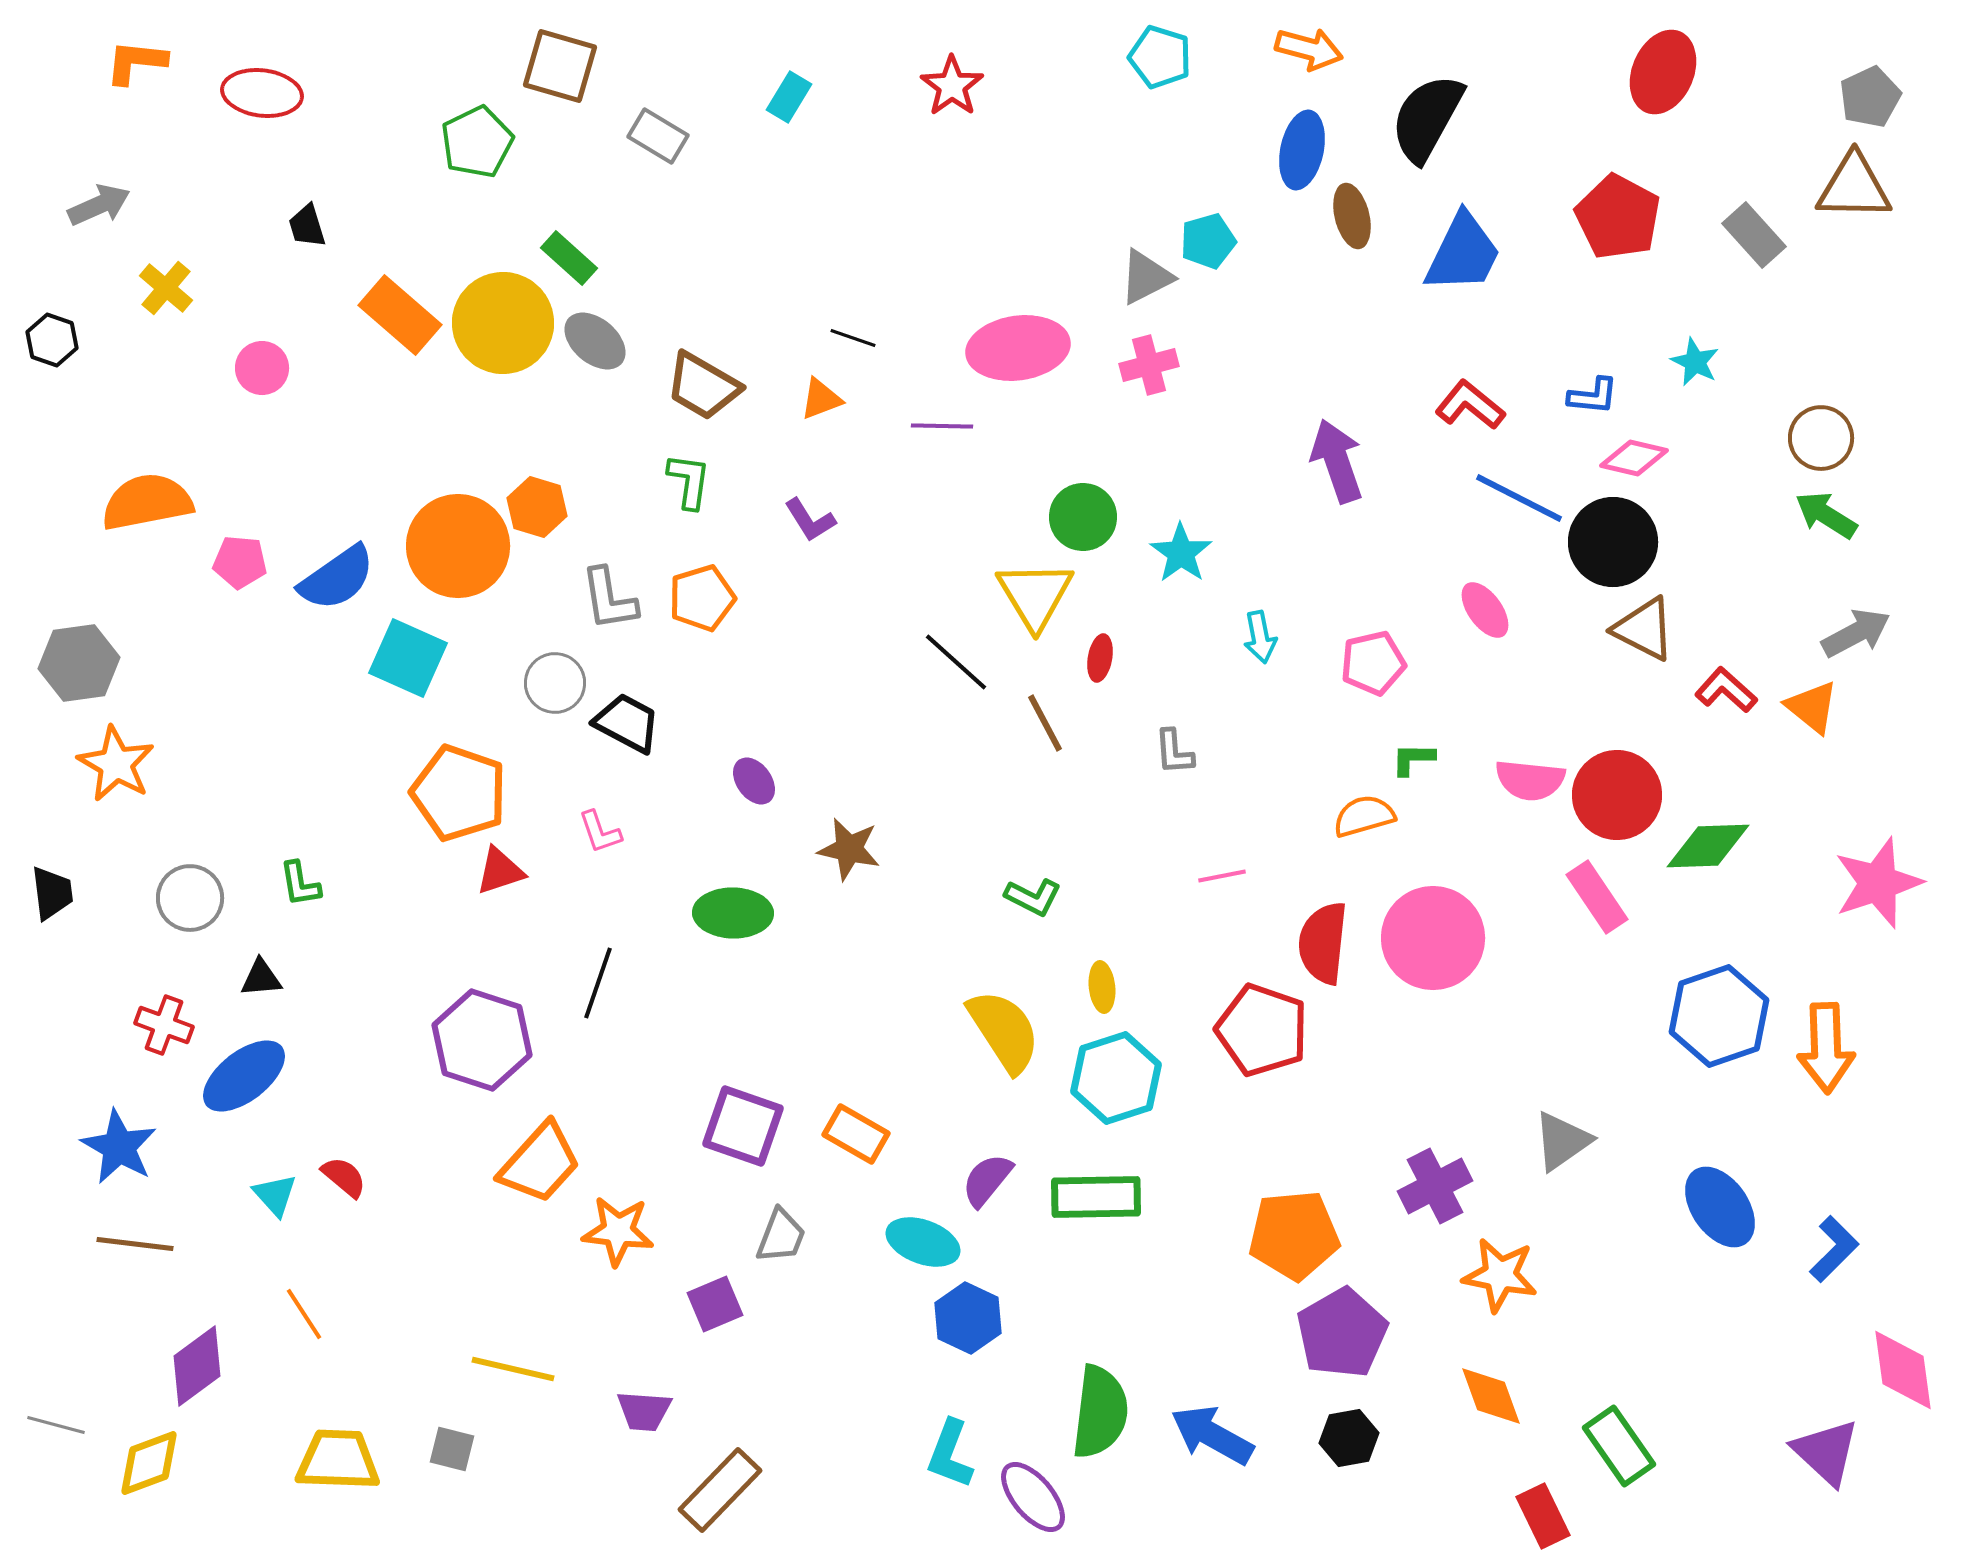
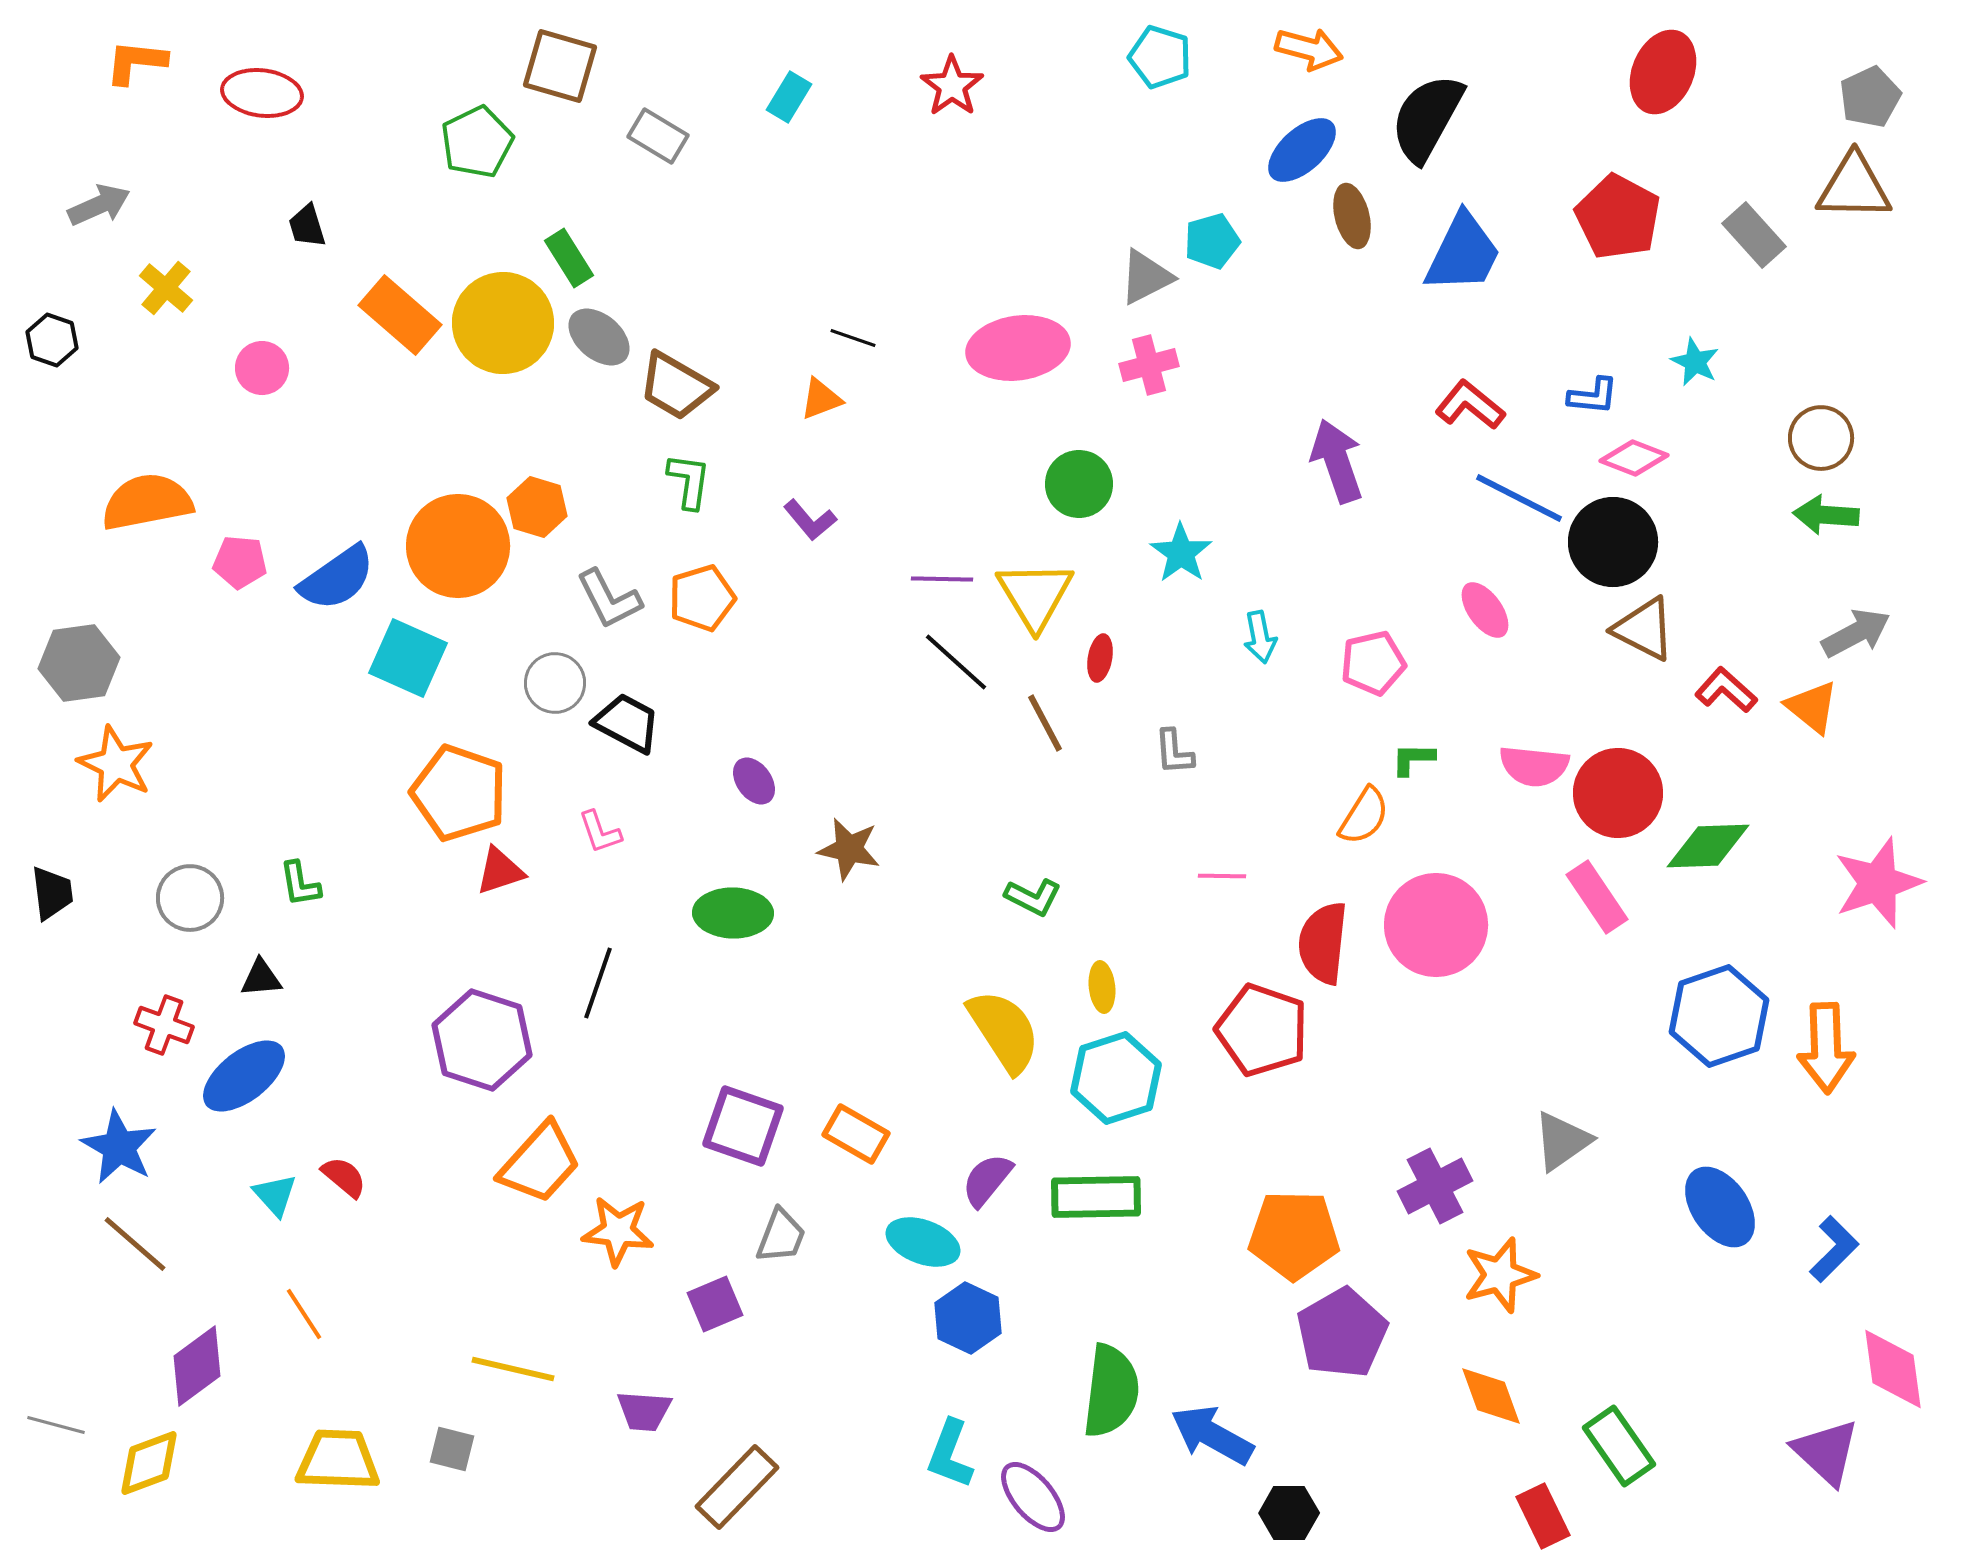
blue ellipse at (1302, 150): rotated 36 degrees clockwise
cyan pentagon at (1208, 241): moved 4 px right
green rectangle at (569, 258): rotated 16 degrees clockwise
gray ellipse at (595, 341): moved 4 px right, 4 px up
brown trapezoid at (703, 386): moved 27 px left
purple line at (942, 426): moved 153 px down
pink diamond at (1634, 458): rotated 8 degrees clockwise
green arrow at (1826, 515): rotated 28 degrees counterclockwise
green circle at (1083, 517): moved 4 px left, 33 px up
purple L-shape at (810, 520): rotated 8 degrees counterclockwise
gray L-shape at (609, 599): rotated 18 degrees counterclockwise
orange star at (116, 764): rotated 4 degrees counterclockwise
pink semicircle at (1530, 780): moved 4 px right, 14 px up
red circle at (1617, 795): moved 1 px right, 2 px up
orange semicircle at (1364, 816): rotated 138 degrees clockwise
pink line at (1222, 876): rotated 12 degrees clockwise
pink circle at (1433, 938): moved 3 px right, 13 px up
orange pentagon at (1294, 1235): rotated 6 degrees clockwise
brown line at (135, 1244): rotated 34 degrees clockwise
orange star at (1500, 1275): rotated 26 degrees counterclockwise
pink diamond at (1903, 1370): moved 10 px left, 1 px up
green semicircle at (1100, 1412): moved 11 px right, 21 px up
black hexagon at (1349, 1438): moved 60 px left, 75 px down; rotated 10 degrees clockwise
brown rectangle at (720, 1490): moved 17 px right, 3 px up
